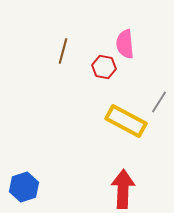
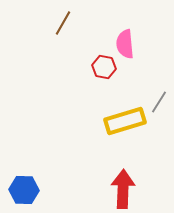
brown line: moved 28 px up; rotated 15 degrees clockwise
yellow rectangle: moved 1 px left; rotated 45 degrees counterclockwise
blue hexagon: moved 3 px down; rotated 20 degrees clockwise
